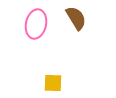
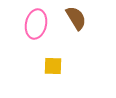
yellow square: moved 17 px up
